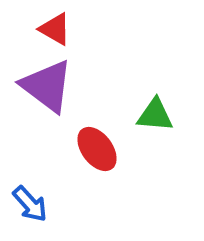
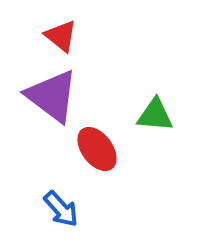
red triangle: moved 6 px right, 7 px down; rotated 9 degrees clockwise
purple triangle: moved 5 px right, 10 px down
blue arrow: moved 31 px right, 5 px down
